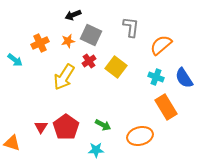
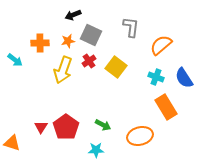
orange cross: rotated 24 degrees clockwise
yellow arrow: moved 1 px left, 7 px up; rotated 12 degrees counterclockwise
